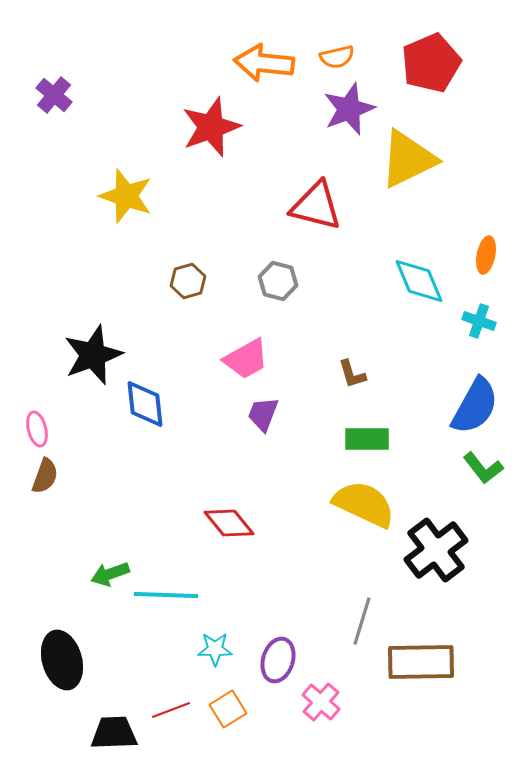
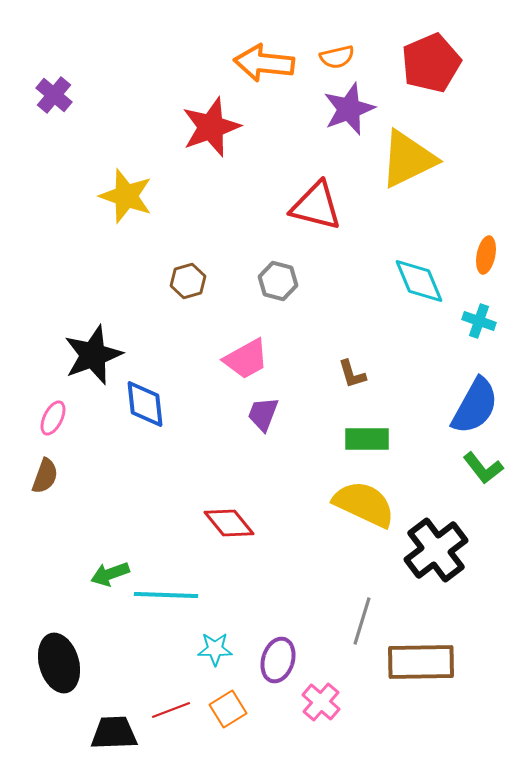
pink ellipse: moved 16 px right, 11 px up; rotated 40 degrees clockwise
black ellipse: moved 3 px left, 3 px down
